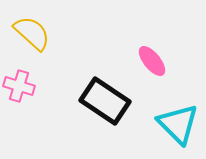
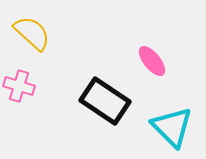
cyan triangle: moved 6 px left, 3 px down
